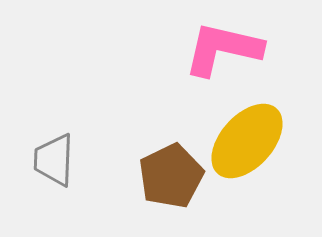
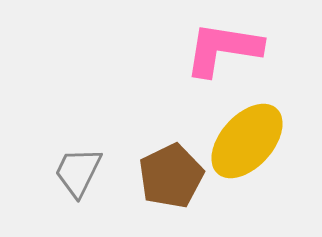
pink L-shape: rotated 4 degrees counterclockwise
gray trapezoid: moved 24 px right, 12 px down; rotated 24 degrees clockwise
